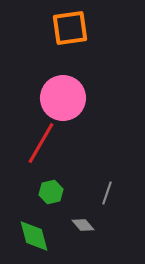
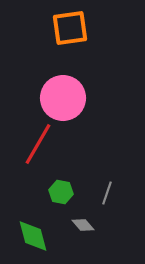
red line: moved 3 px left, 1 px down
green hexagon: moved 10 px right; rotated 25 degrees clockwise
green diamond: moved 1 px left
